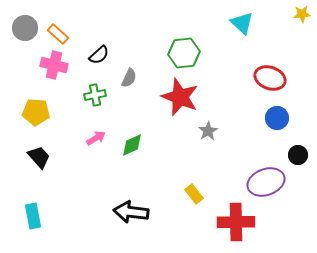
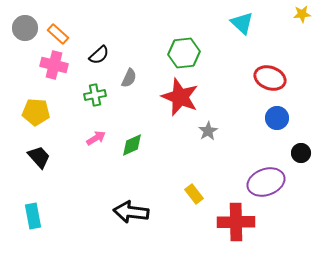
black circle: moved 3 px right, 2 px up
